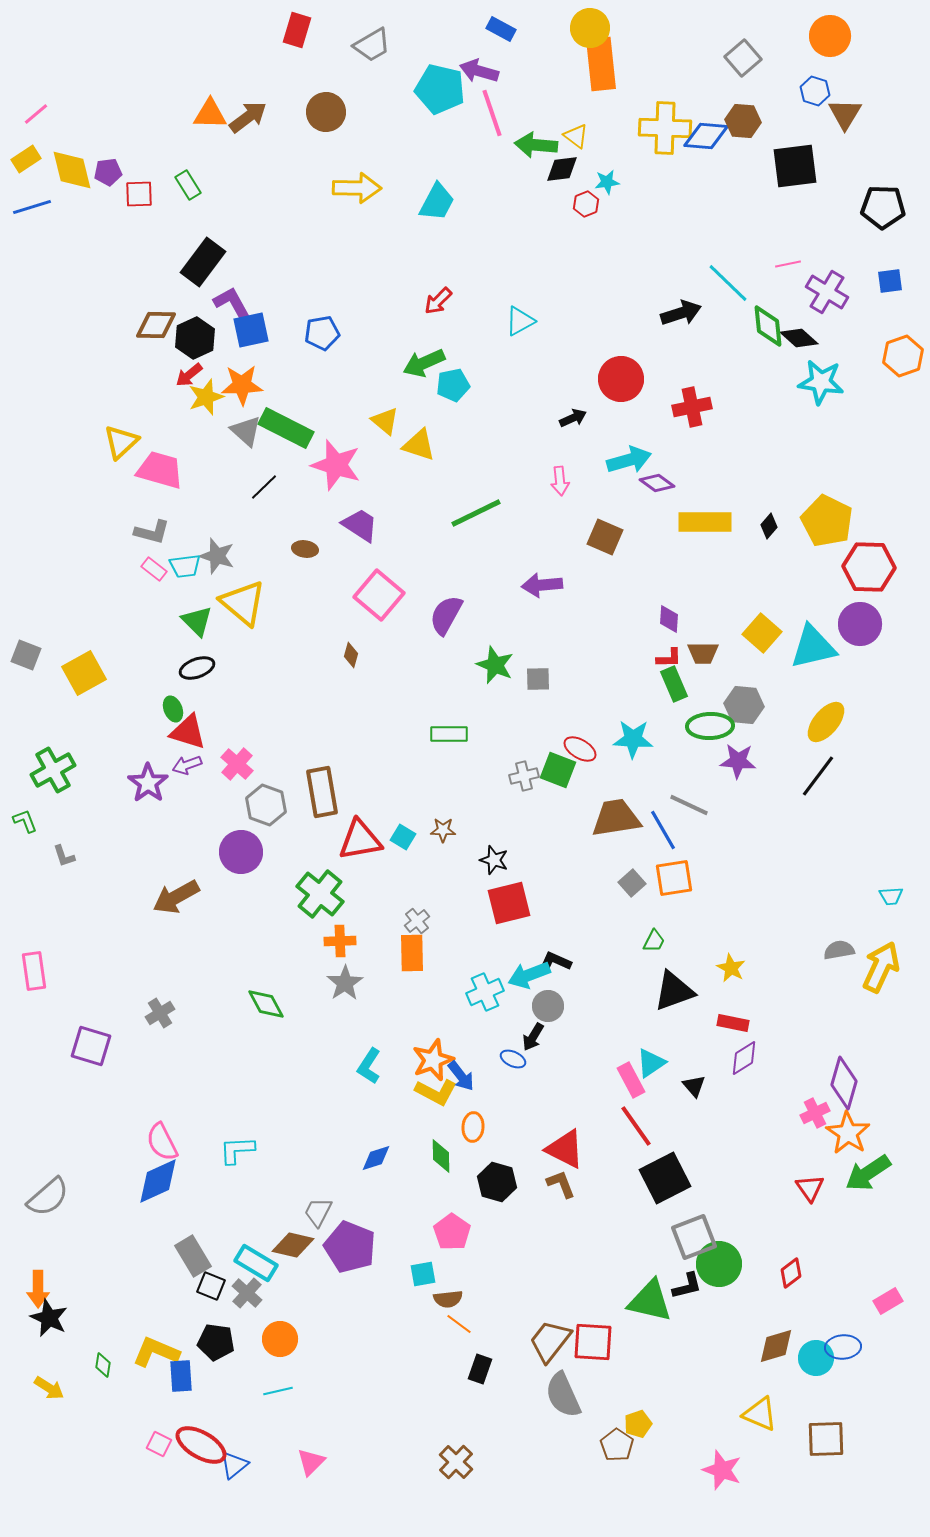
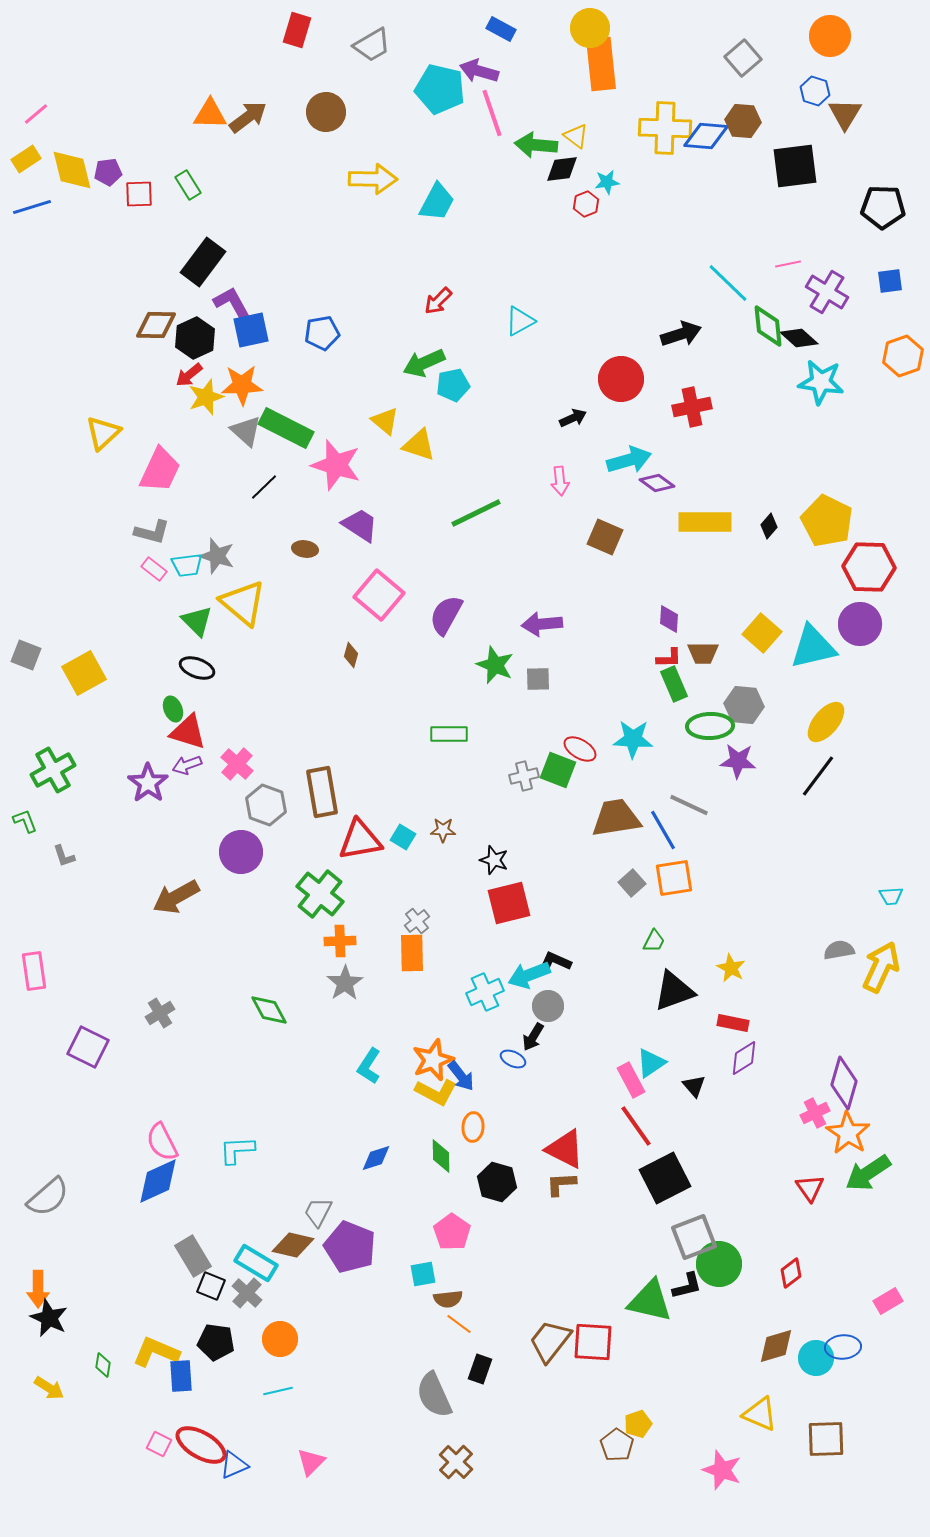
yellow arrow at (357, 188): moved 16 px right, 9 px up
black arrow at (681, 313): moved 21 px down
yellow triangle at (121, 442): moved 18 px left, 9 px up
pink trapezoid at (160, 470): rotated 99 degrees clockwise
cyan trapezoid at (185, 566): moved 2 px right, 1 px up
purple arrow at (542, 585): moved 39 px down
black ellipse at (197, 668): rotated 40 degrees clockwise
green diamond at (266, 1004): moved 3 px right, 6 px down
purple square at (91, 1046): moved 3 px left, 1 px down; rotated 9 degrees clockwise
brown L-shape at (561, 1184): rotated 72 degrees counterclockwise
gray semicircle at (563, 1395): moved 129 px left
blue triangle at (234, 1465): rotated 16 degrees clockwise
